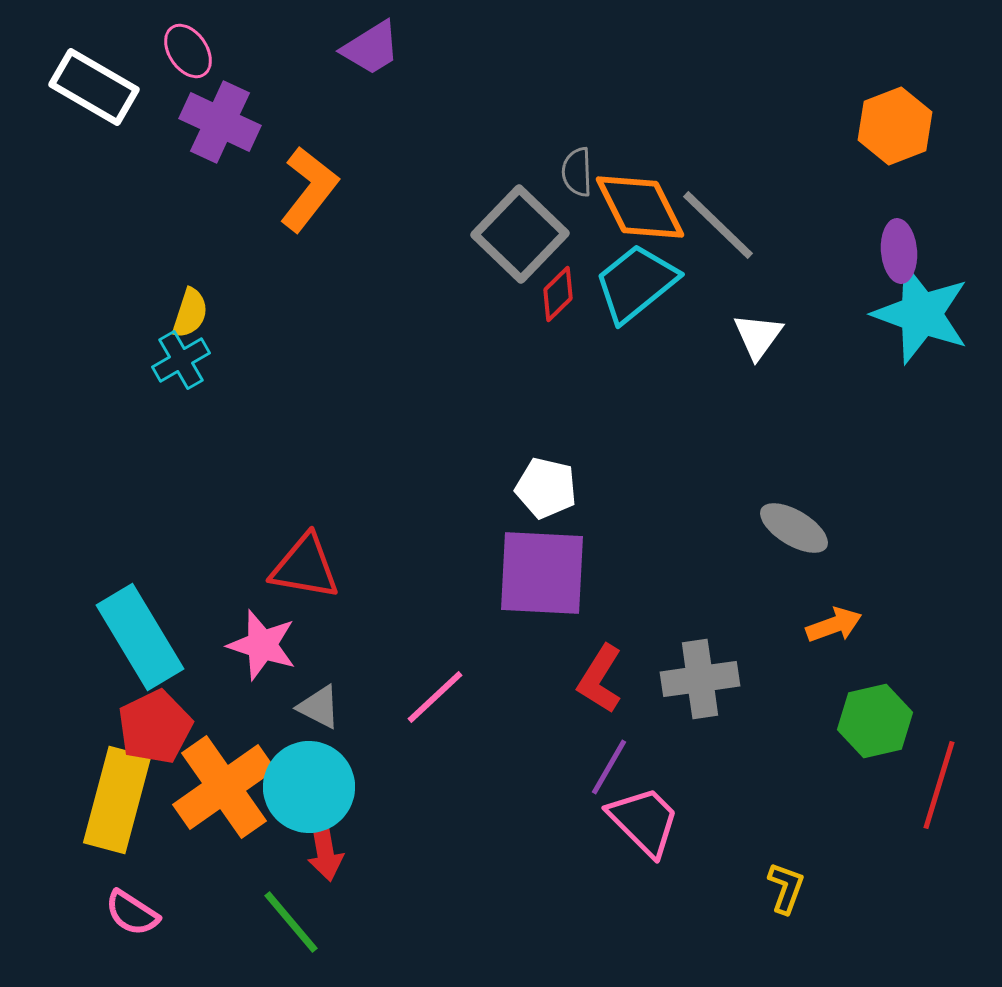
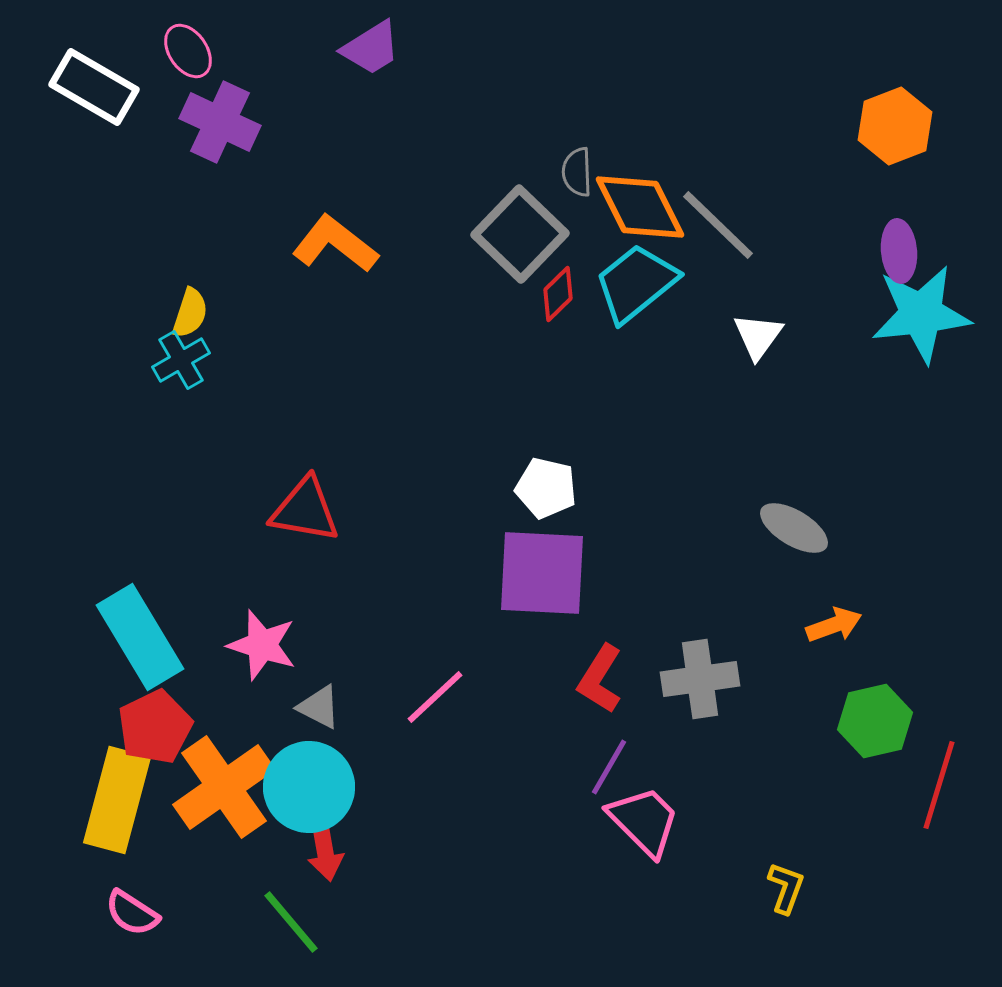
orange L-shape: moved 26 px right, 55 px down; rotated 90 degrees counterclockwise
cyan star: rotated 26 degrees counterclockwise
red triangle: moved 57 px up
